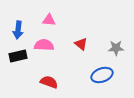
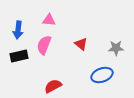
pink semicircle: rotated 72 degrees counterclockwise
black rectangle: moved 1 px right
red semicircle: moved 4 px right, 4 px down; rotated 48 degrees counterclockwise
